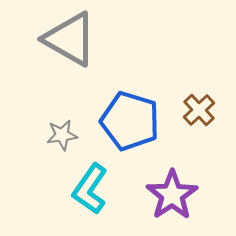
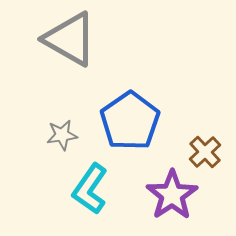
brown cross: moved 6 px right, 42 px down
blue pentagon: rotated 20 degrees clockwise
